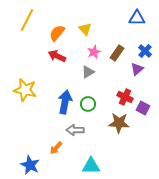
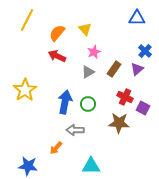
brown rectangle: moved 3 px left, 16 px down
yellow star: rotated 25 degrees clockwise
blue star: moved 2 px left, 1 px down; rotated 18 degrees counterclockwise
